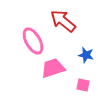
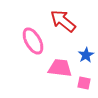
blue star: rotated 28 degrees clockwise
pink trapezoid: moved 7 px right; rotated 25 degrees clockwise
pink square: moved 1 px right, 2 px up
